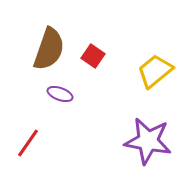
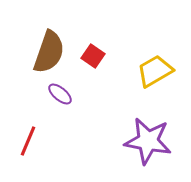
brown semicircle: moved 3 px down
yellow trapezoid: rotated 9 degrees clockwise
purple ellipse: rotated 20 degrees clockwise
red line: moved 2 px up; rotated 12 degrees counterclockwise
